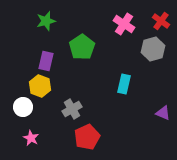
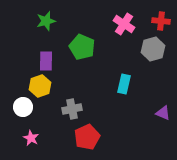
red cross: rotated 30 degrees counterclockwise
green pentagon: rotated 15 degrees counterclockwise
purple rectangle: rotated 12 degrees counterclockwise
yellow hexagon: rotated 20 degrees clockwise
gray cross: rotated 18 degrees clockwise
